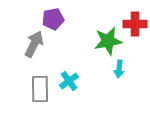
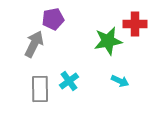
cyan arrow: moved 1 px right, 12 px down; rotated 72 degrees counterclockwise
